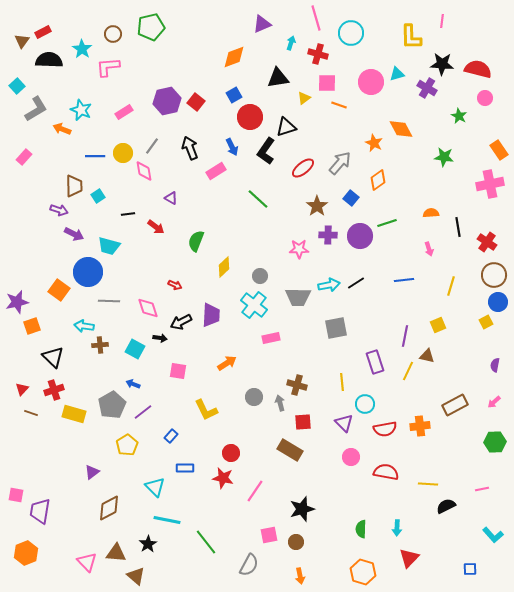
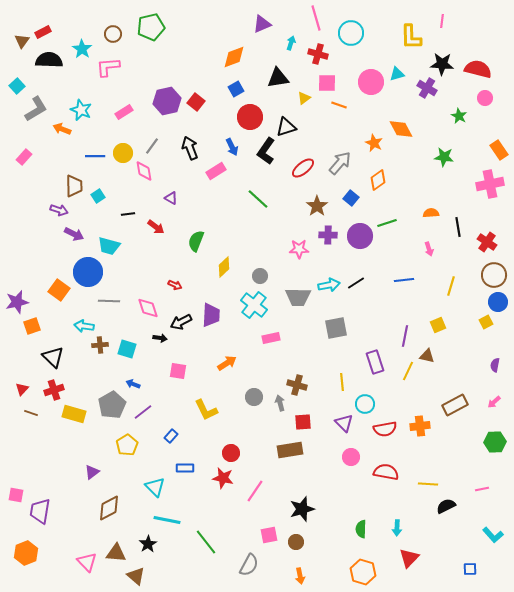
blue square at (234, 95): moved 2 px right, 6 px up
cyan square at (135, 349): moved 8 px left; rotated 12 degrees counterclockwise
brown rectangle at (290, 450): rotated 40 degrees counterclockwise
